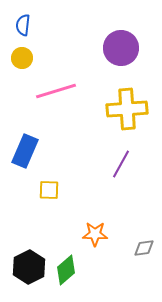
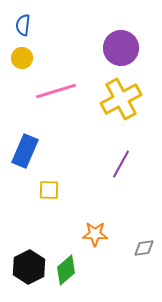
yellow cross: moved 6 px left, 10 px up; rotated 24 degrees counterclockwise
